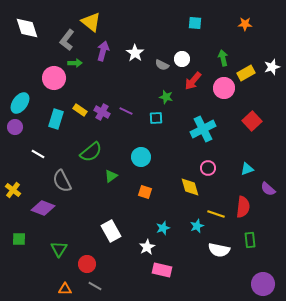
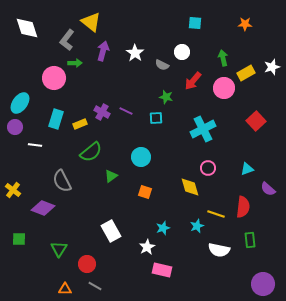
white circle at (182, 59): moved 7 px up
yellow rectangle at (80, 110): moved 14 px down; rotated 56 degrees counterclockwise
red square at (252, 121): moved 4 px right
white line at (38, 154): moved 3 px left, 9 px up; rotated 24 degrees counterclockwise
